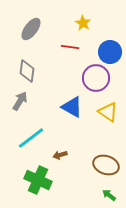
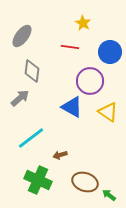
gray ellipse: moved 9 px left, 7 px down
gray diamond: moved 5 px right
purple circle: moved 6 px left, 3 px down
gray arrow: moved 3 px up; rotated 18 degrees clockwise
brown ellipse: moved 21 px left, 17 px down
